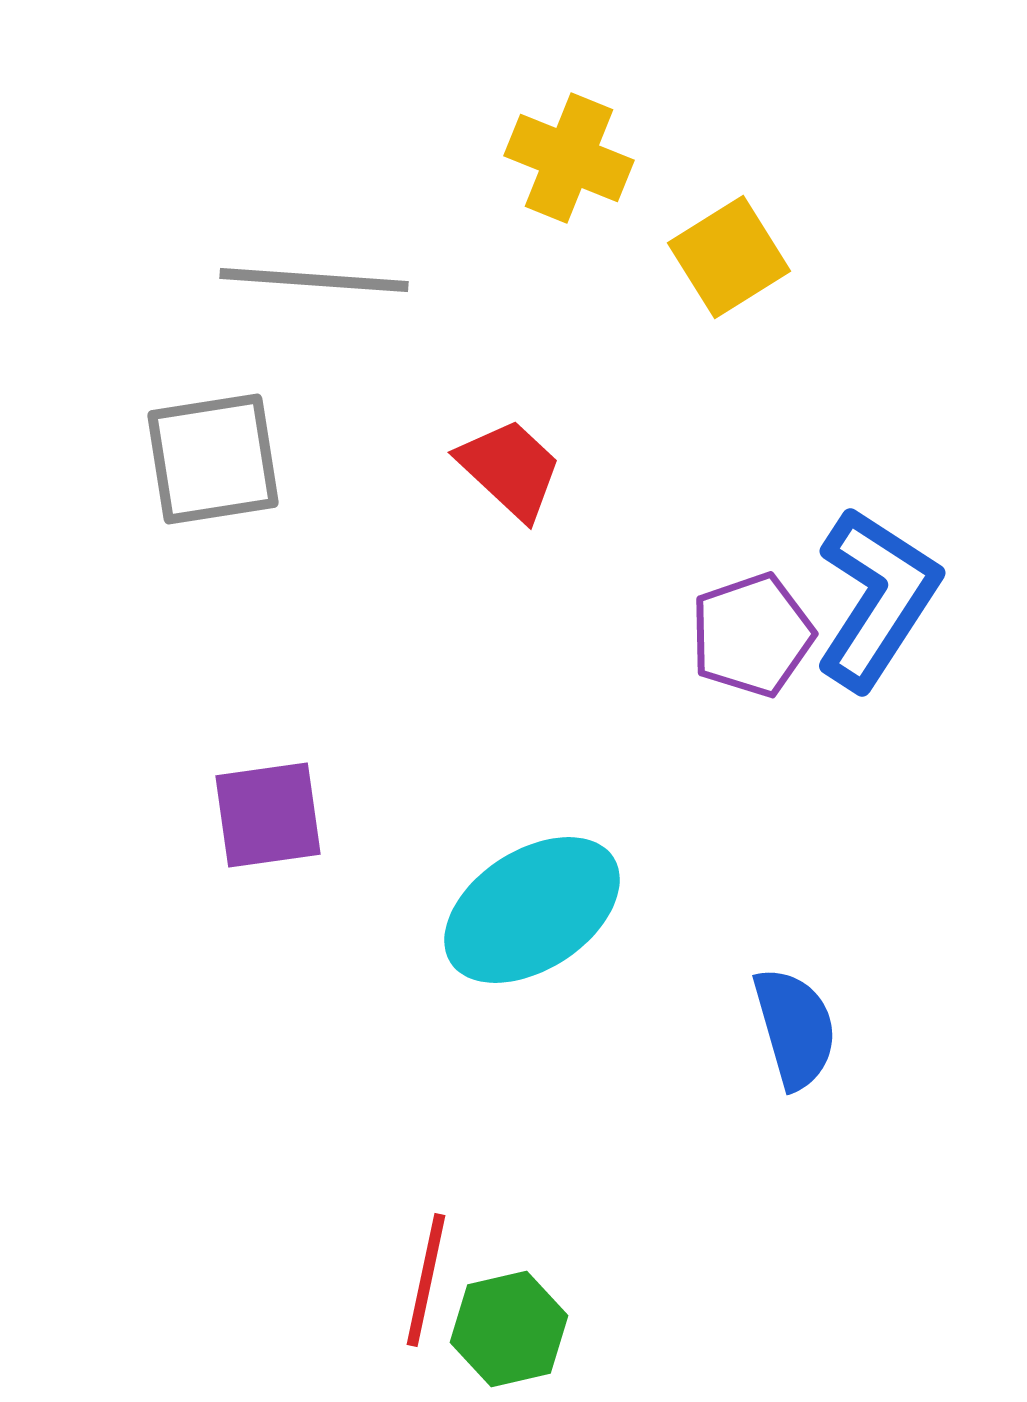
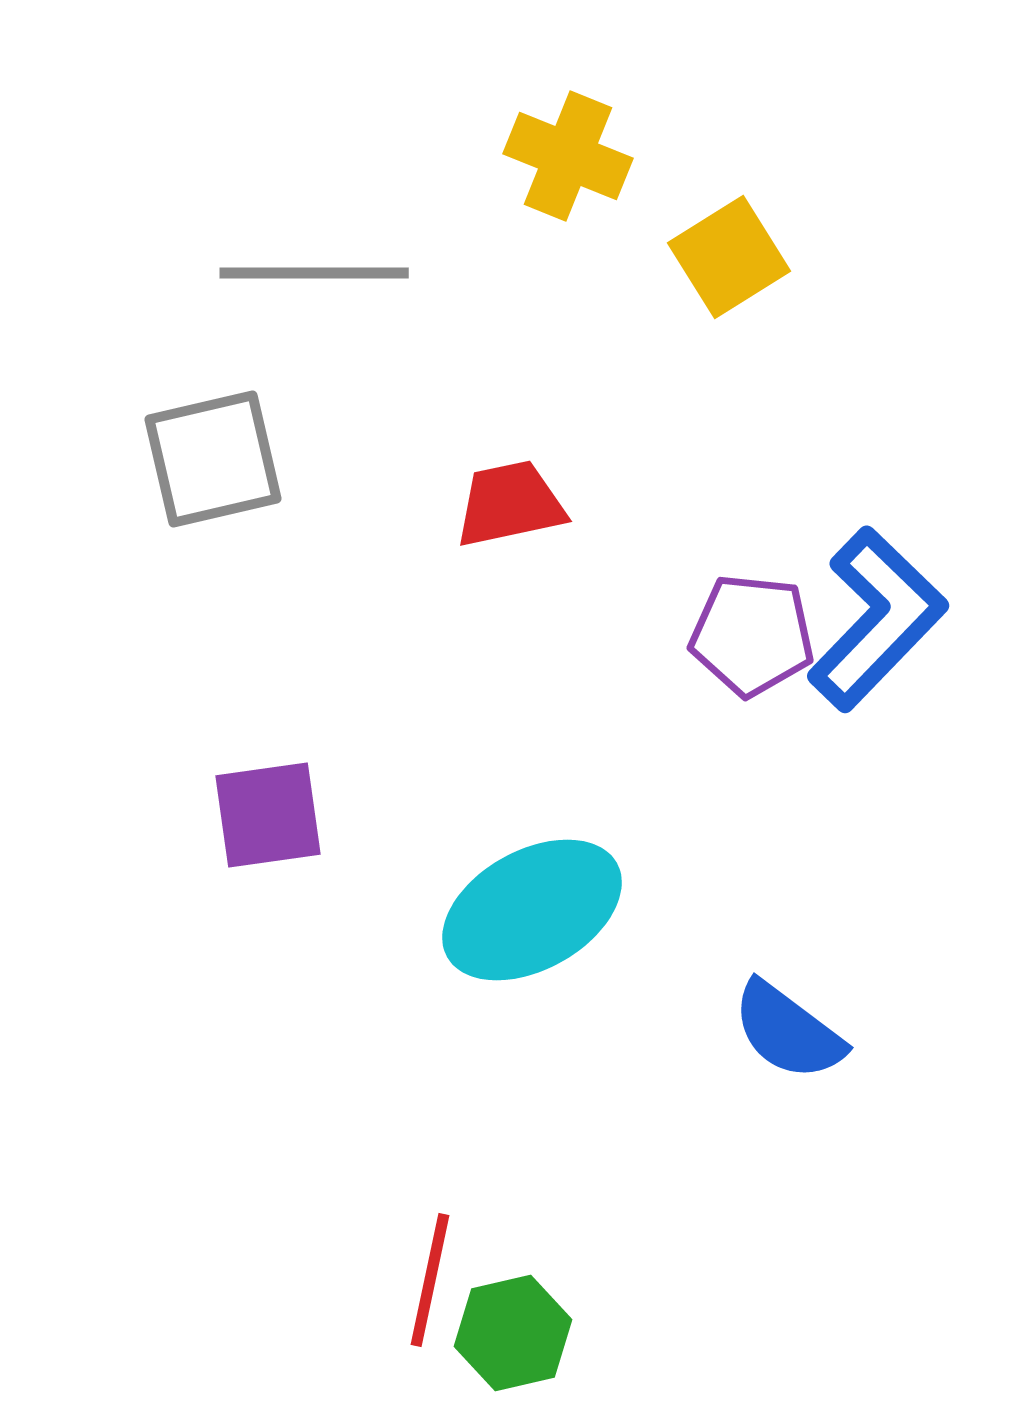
yellow cross: moved 1 px left, 2 px up
gray line: moved 7 px up; rotated 4 degrees counterclockwise
gray square: rotated 4 degrees counterclockwise
red trapezoid: moved 35 px down; rotated 55 degrees counterclockwise
blue L-shape: moved 21 px down; rotated 11 degrees clockwise
purple pentagon: rotated 25 degrees clockwise
cyan ellipse: rotated 4 degrees clockwise
blue semicircle: moved 7 px left, 3 px down; rotated 143 degrees clockwise
red line: moved 4 px right
green hexagon: moved 4 px right, 4 px down
